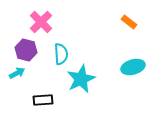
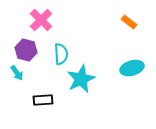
pink cross: moved 2 px up
cyan ellipse: moved 1 px left, 1 px down
cyan arrow: rotated 84 degrees clockwise
